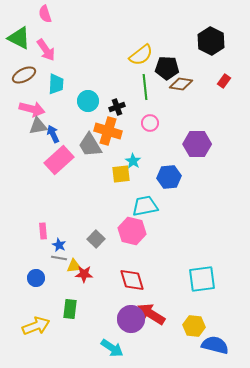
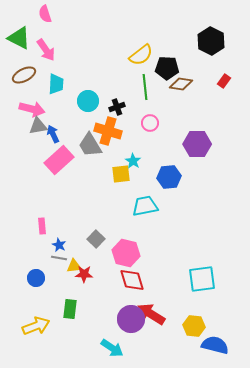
pink rectangle at (43, 231): moved 1 px left, 5 px up
pink hexagon at (132, 231): moved 6 px left, 22 px down
